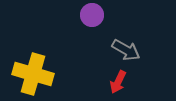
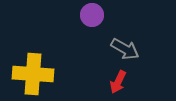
gray arrow: moved 1 px left, 1 px up
yellow cross: rotated 12 degrees counterclockwise
